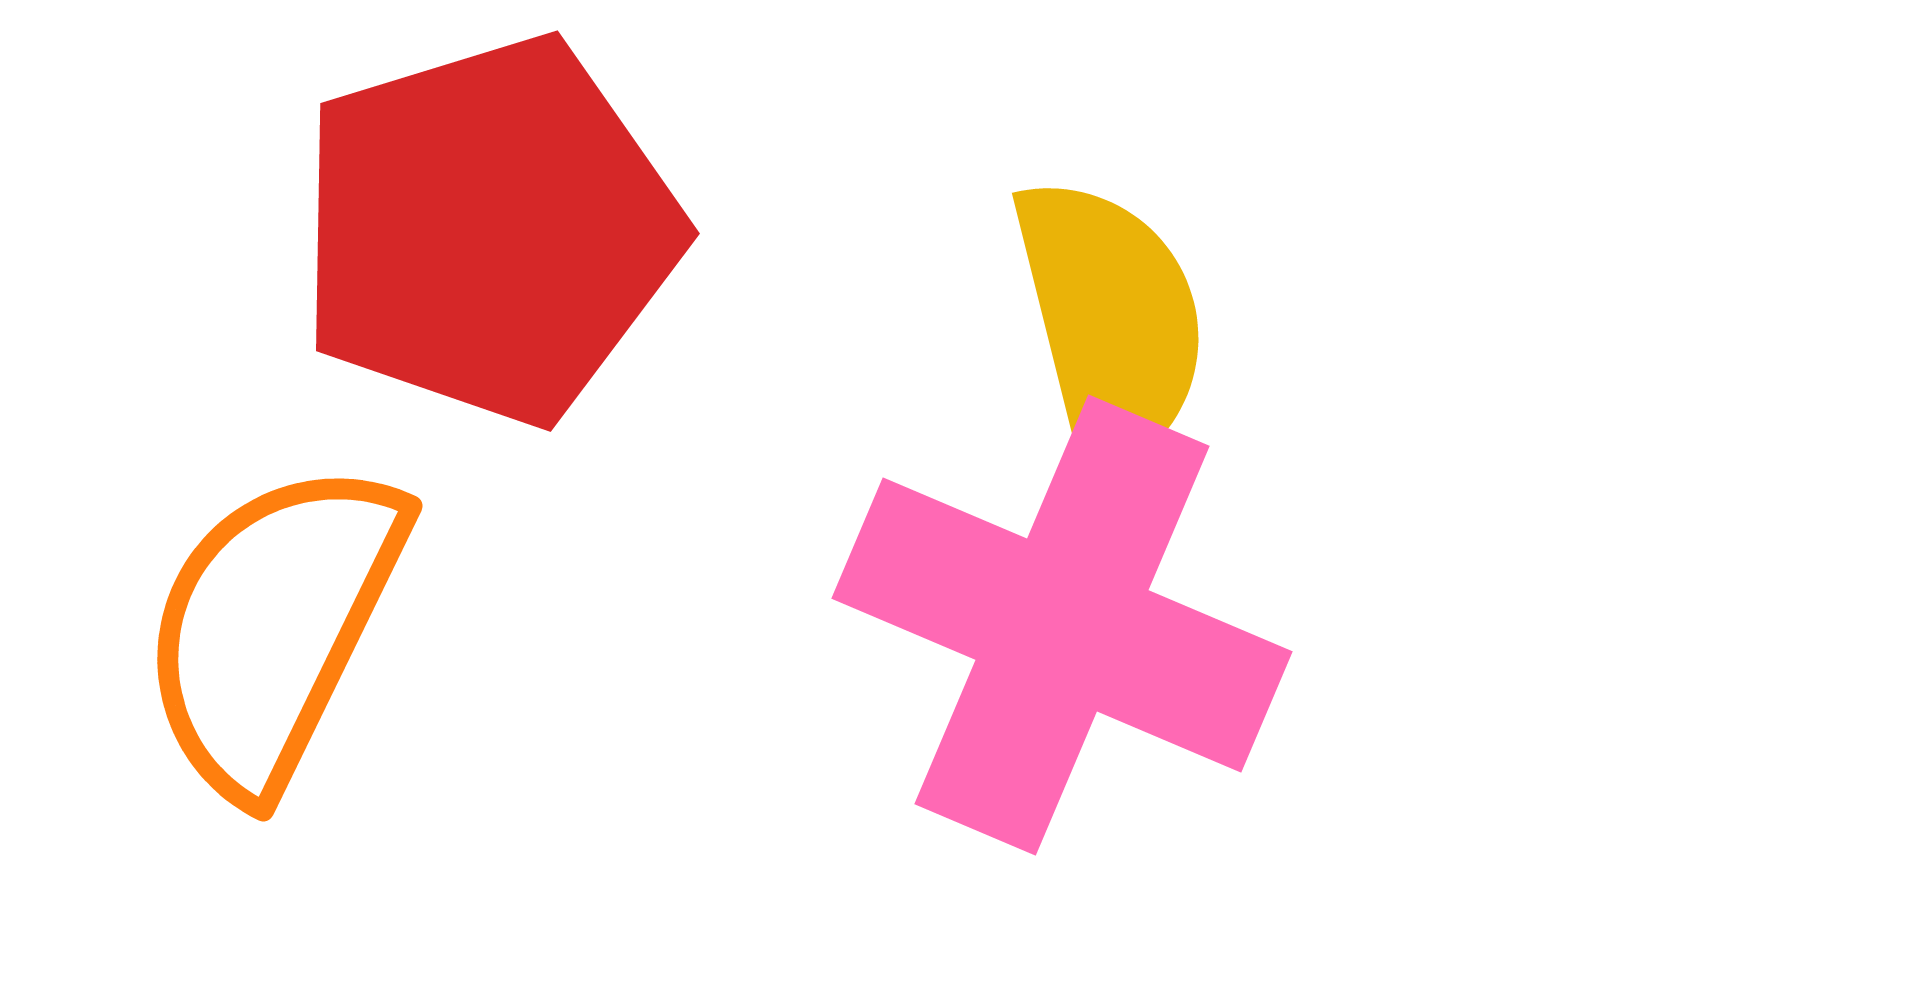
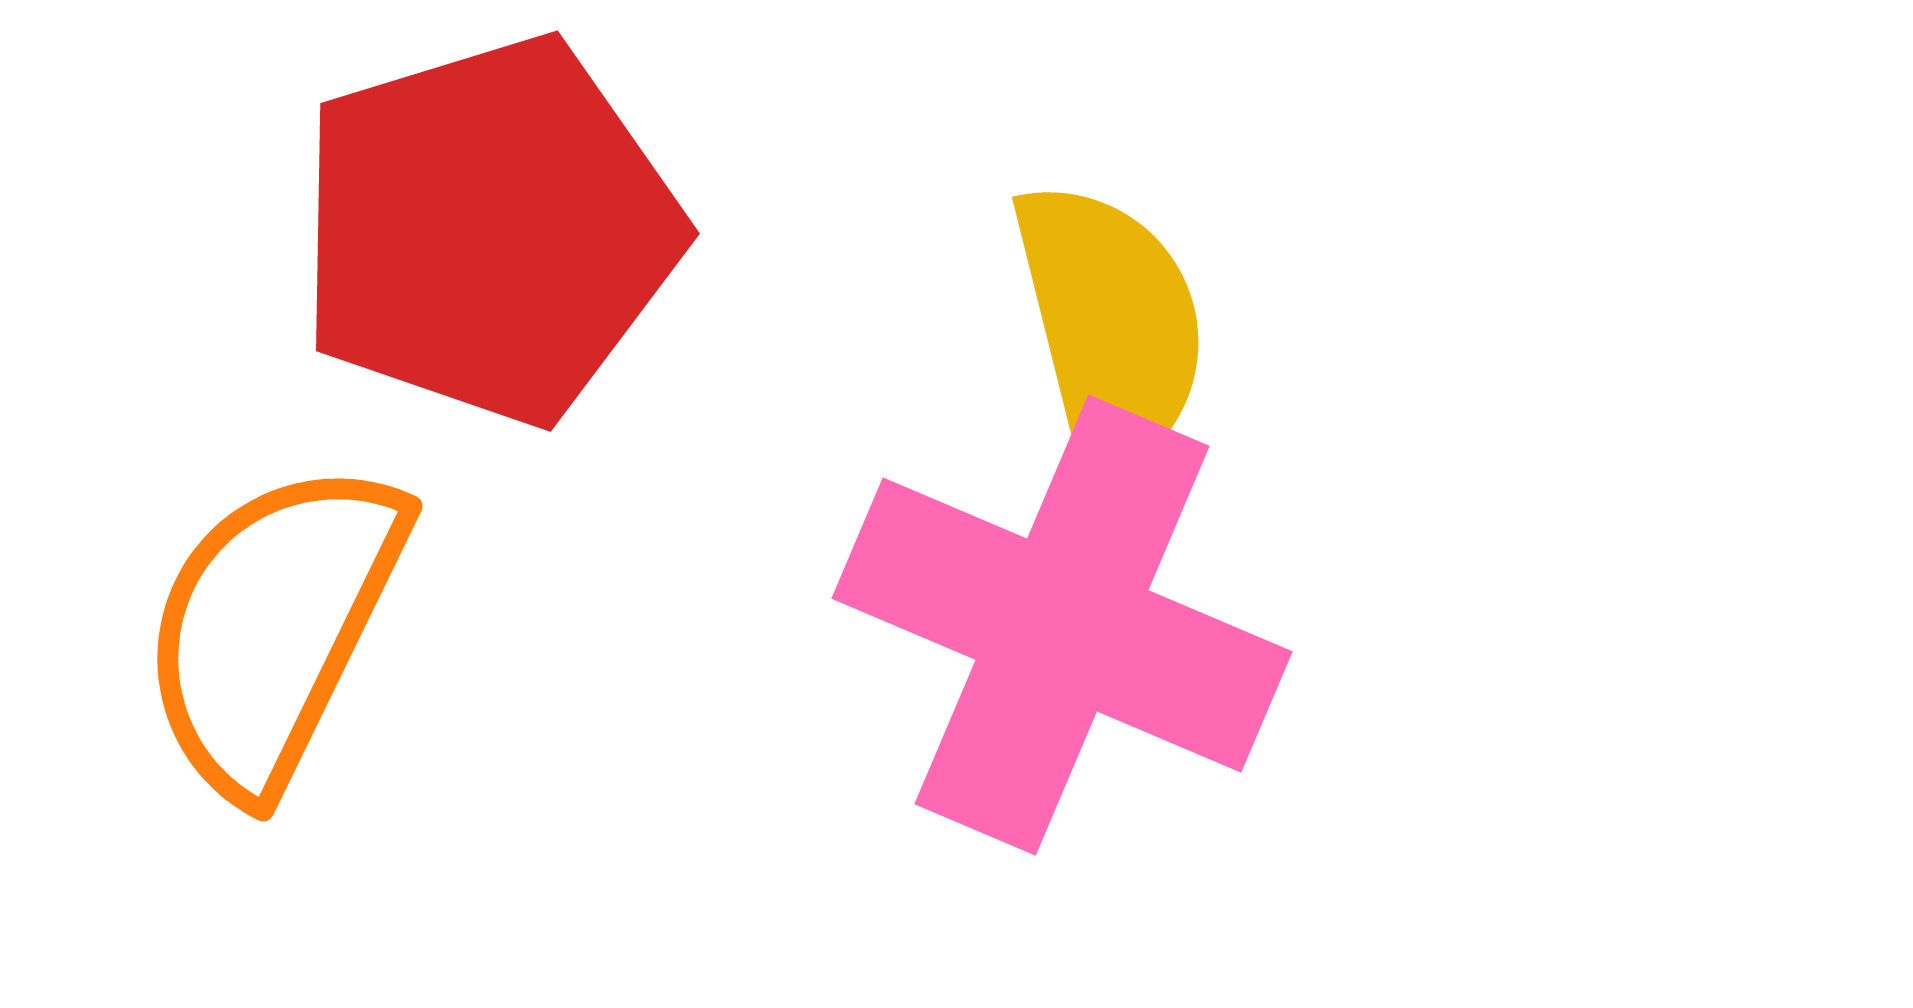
yellow semicircle: moved 4 px down
